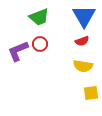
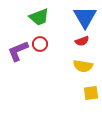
blue triangle: moved 1 px right, 1 px down
